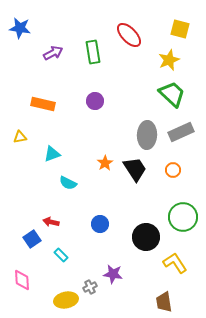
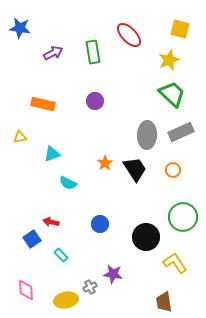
pink diamond: moved 4 px right, 10 px down
